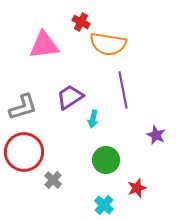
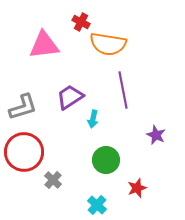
cyan cross: moved 7 px left
